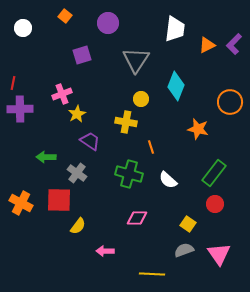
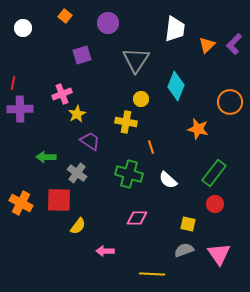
orange triangle: rotated 18 degrees counterclockwise
yellow square: rotated 21 degrees counterclockwise
